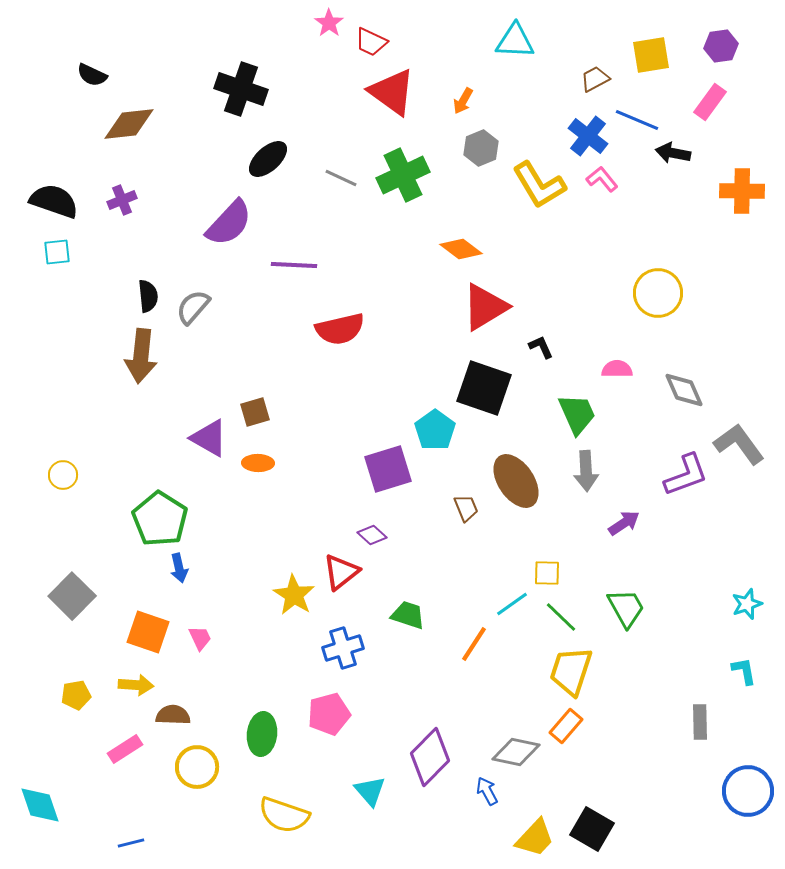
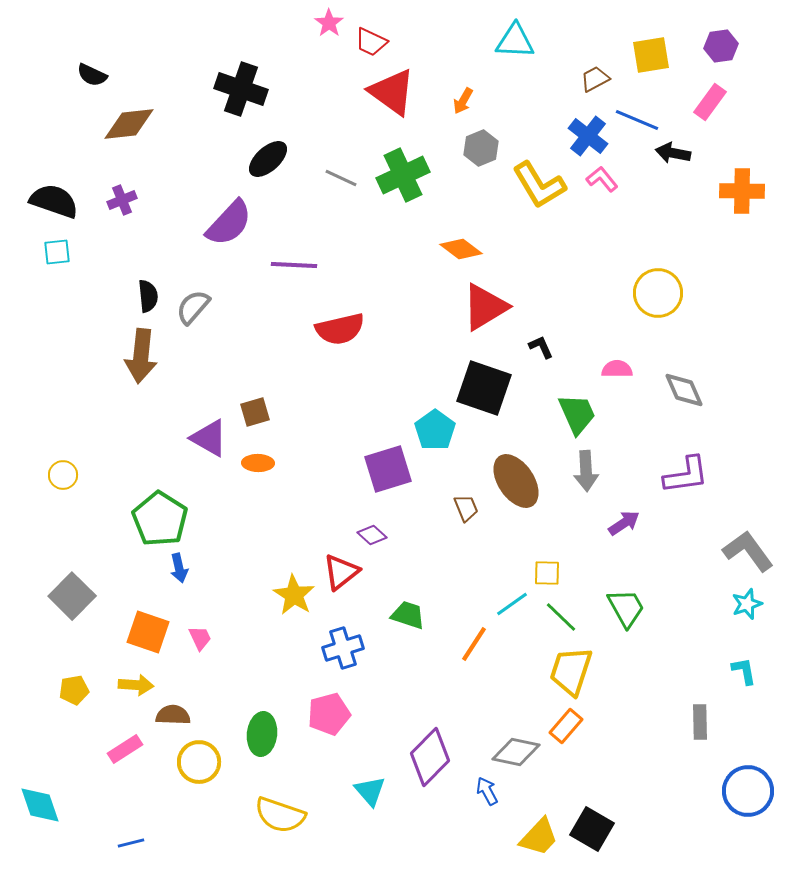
gray L-shape at (739, 444): moved 9 px right, 107 px down
purple L-shape at (686, 475): rotated 12 degrees clockwise
yellow pentagon at (76, 695): moved 2 px left, 5 px up
yellow circle at (197, 767): moved 2 px right, 5 px up
yellow semicircle at (284, 815): moved 4 px left
yellow trapezoid at (535, 838): moved 4 px right, 1 px up
